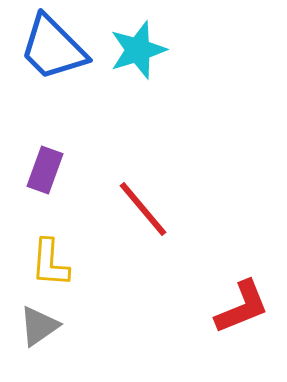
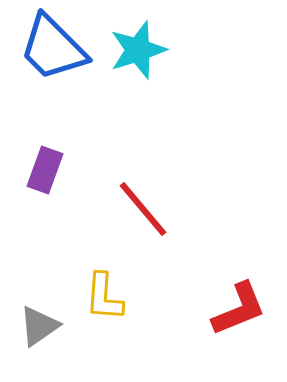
yellow L-shape: moved 54 px right, 34 px down
red L-shape: moved 3 px left, 2 px down
